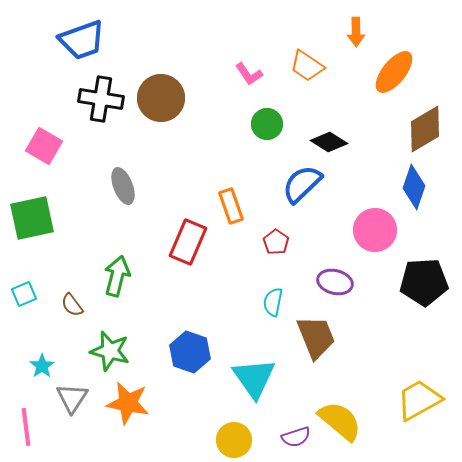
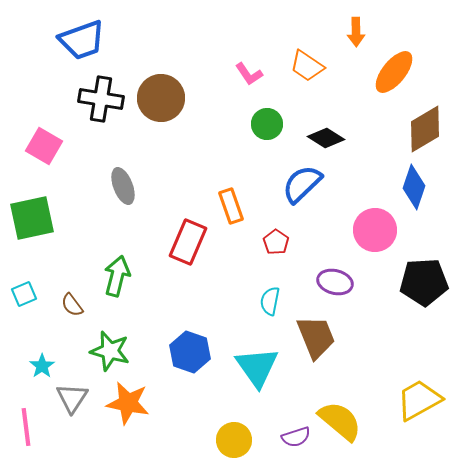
black diamond: moved 3 px left, 4 px up
cyan semicircle: moved 3 px left, 1 px up
cyan triangle: moved 3 px right, 11 px up
